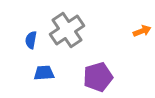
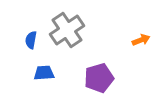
orange arrow: moved 1 px left, 9 px down
purple pentagon: moved 1 px right, 1 px down
